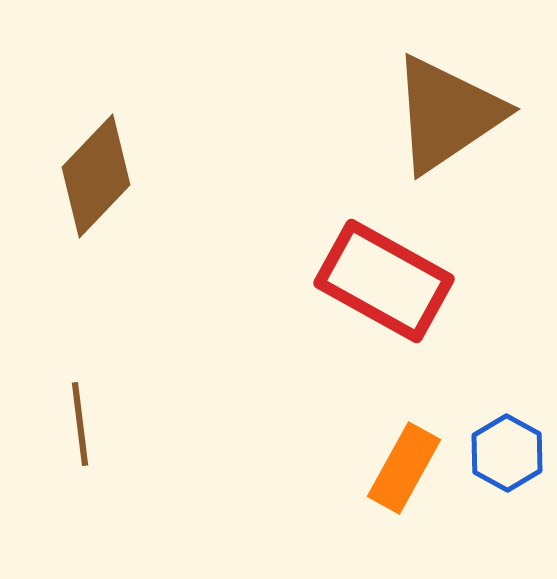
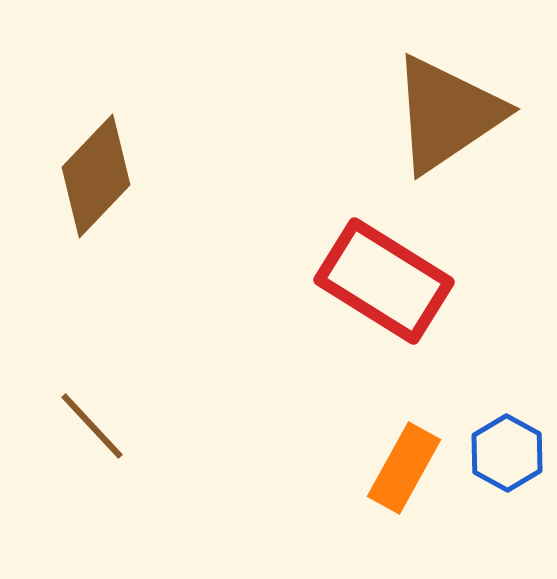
red rectangle: rotated 3 degrees clockwise
brown line: moved 12 px right, 2 px down; rotated 36 degrees counterclockwise
